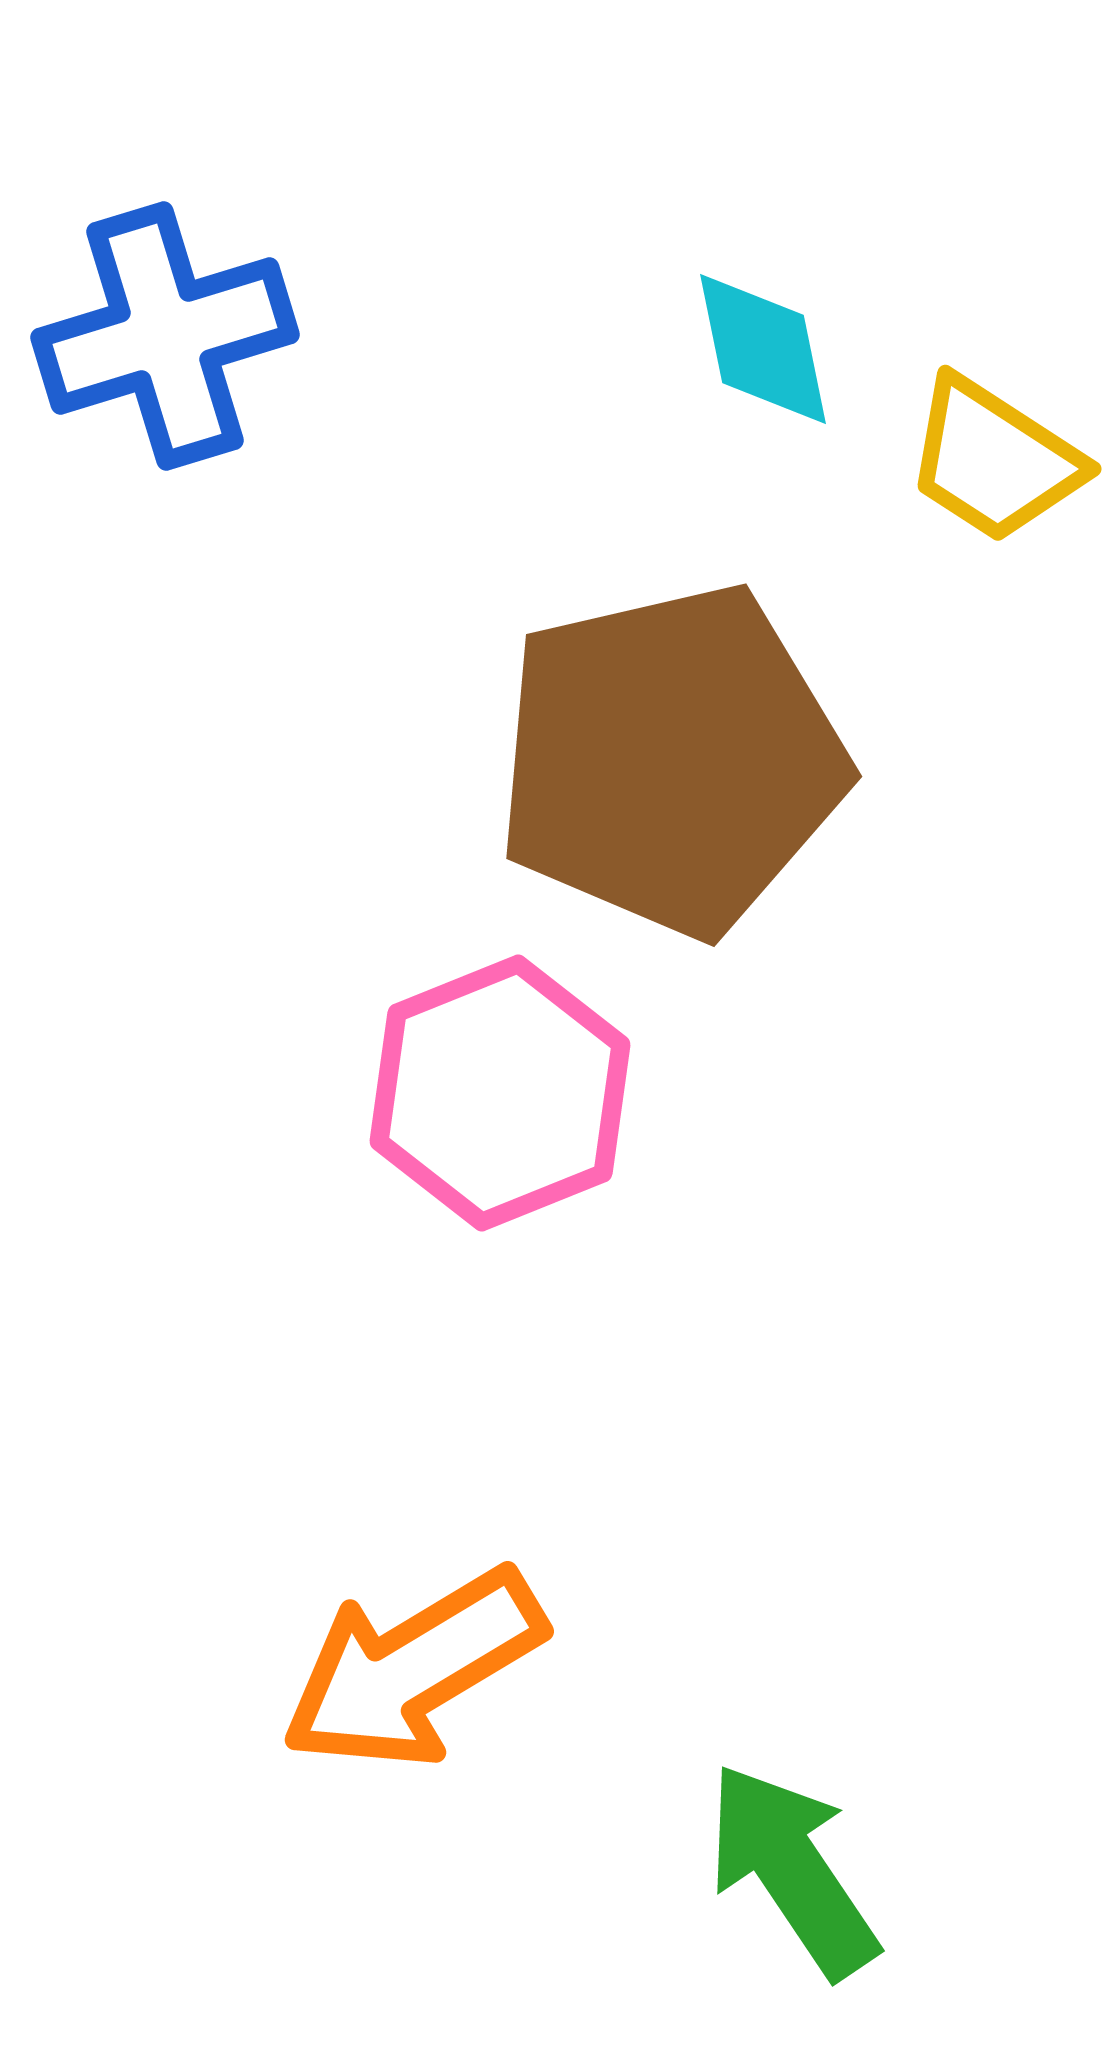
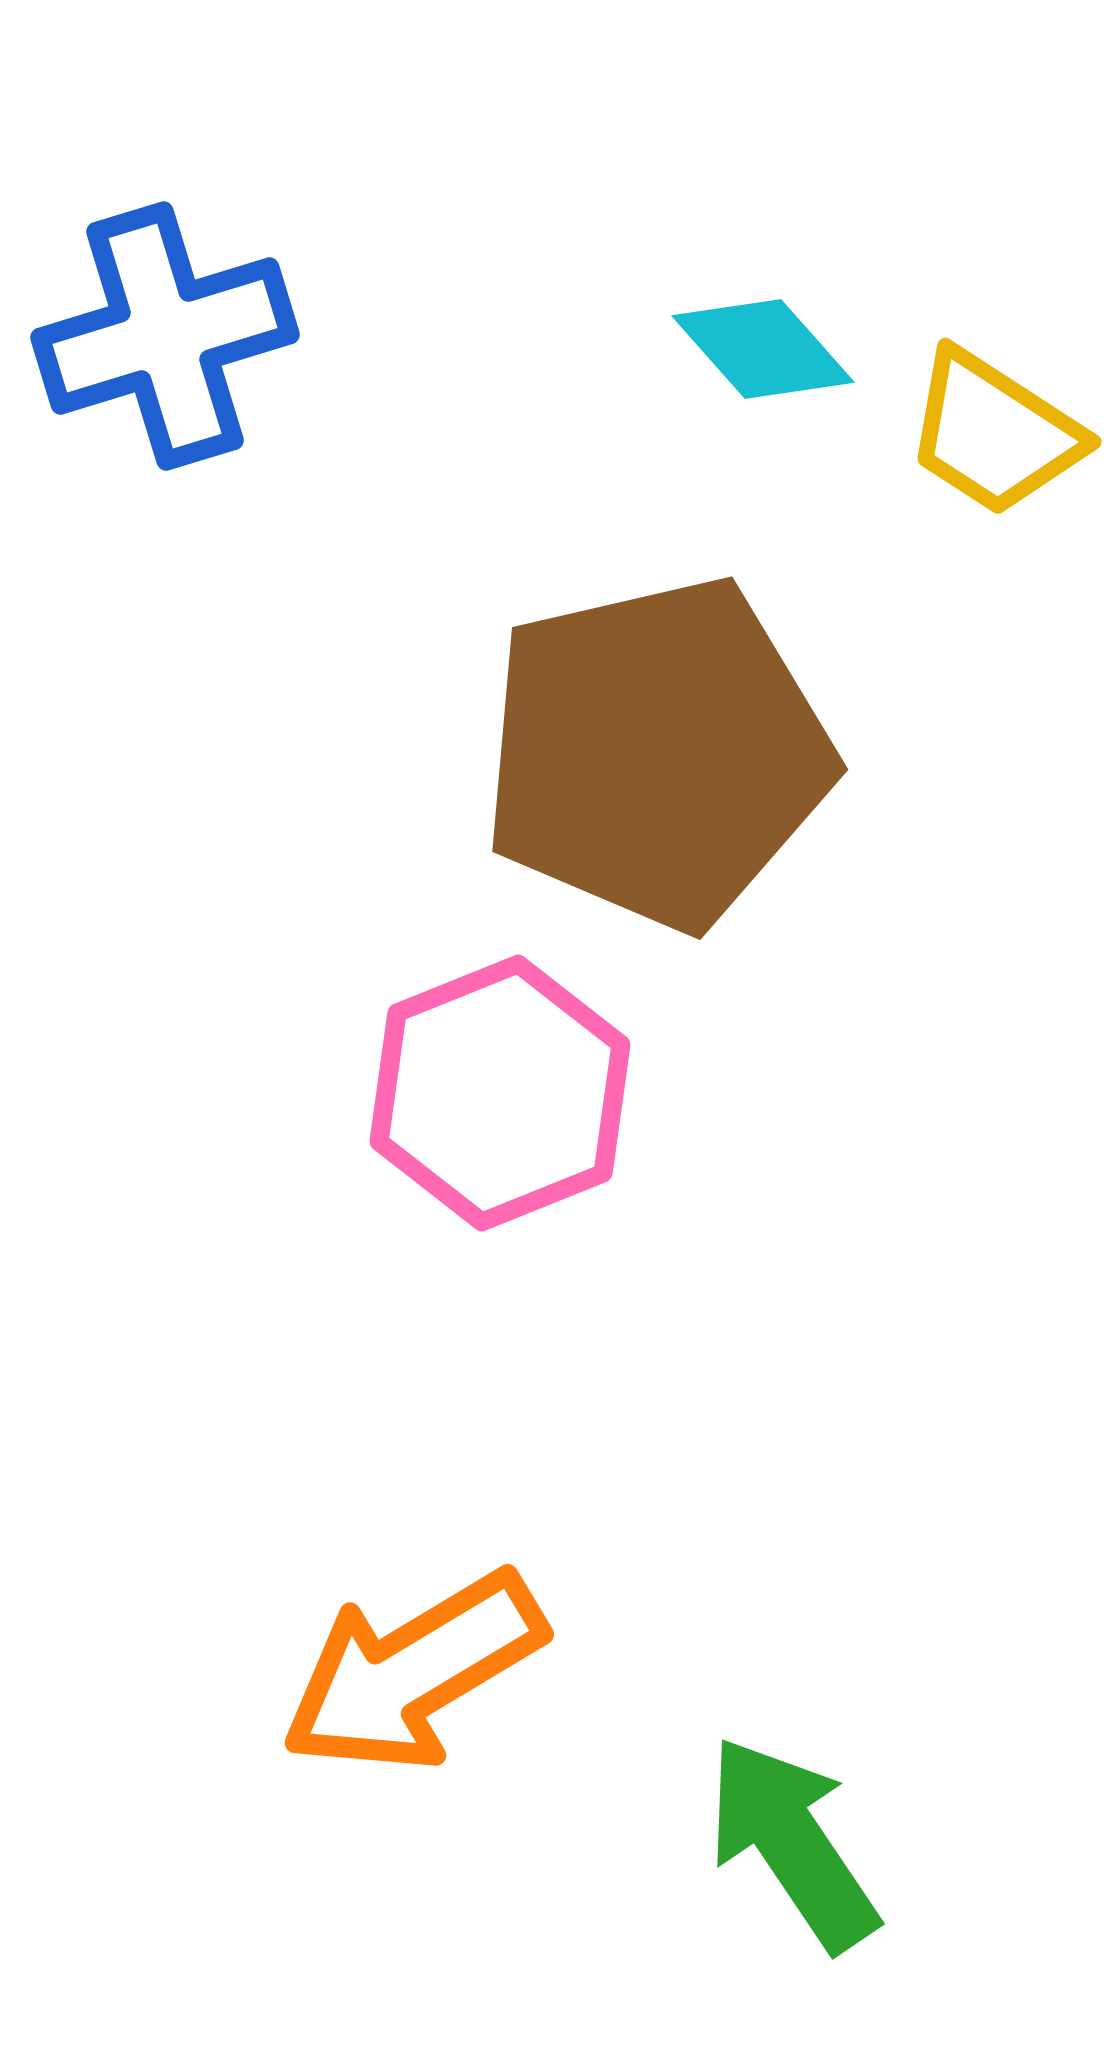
cyan diamond: rotated 30 degrees counterclockwise
yellow trapezoid: moved 27 px up
brown pentagon: moved 14 px left, 7 px up
orange arrow: moved 3 px down
green arrow: moved 27 px up
